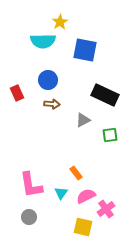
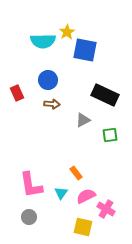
yellow star: moved 7 px right, 10 px down
pink cross: rotated 24 degrees counterclockwise
